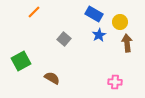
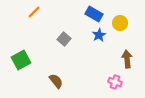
yellow circle: moved 1 px down
brown arrow: moved 16 px down
green square: moved 1 px up
brown semicircle: moved 4 px right, 3 px down; rotated 21 degrees clockwise
pink cross: rotated 16 degrees clockwise
